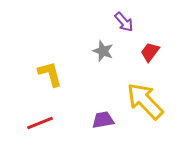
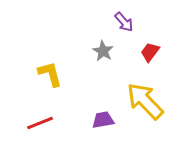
gray star: rotated 10 degrees clockwise
